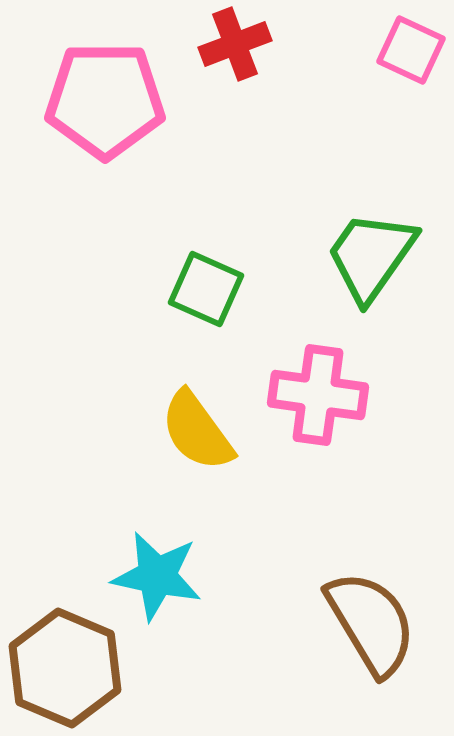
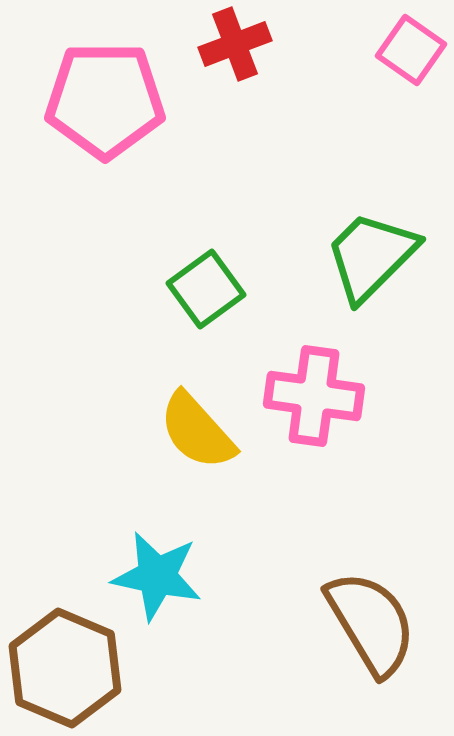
pink square: rotated 10 degrees clockwise
green trapezoid: rotated 10 degrees clockwise
green square: rotated 30 degrees clockwise
pink cross: moved 4 px left, 1 px down
yellow semicircle: rotated 6 degrees counterclockwise
